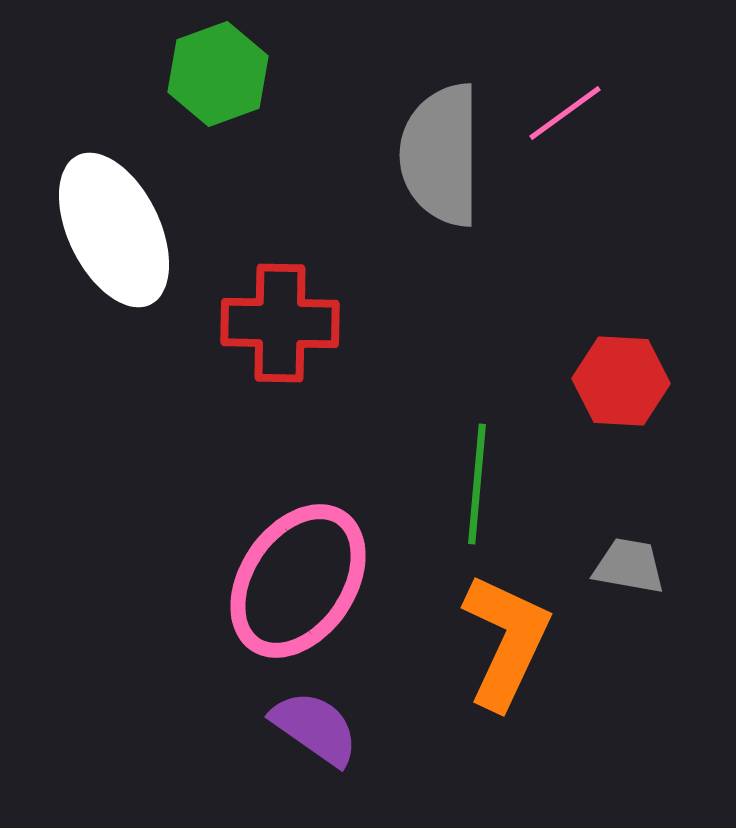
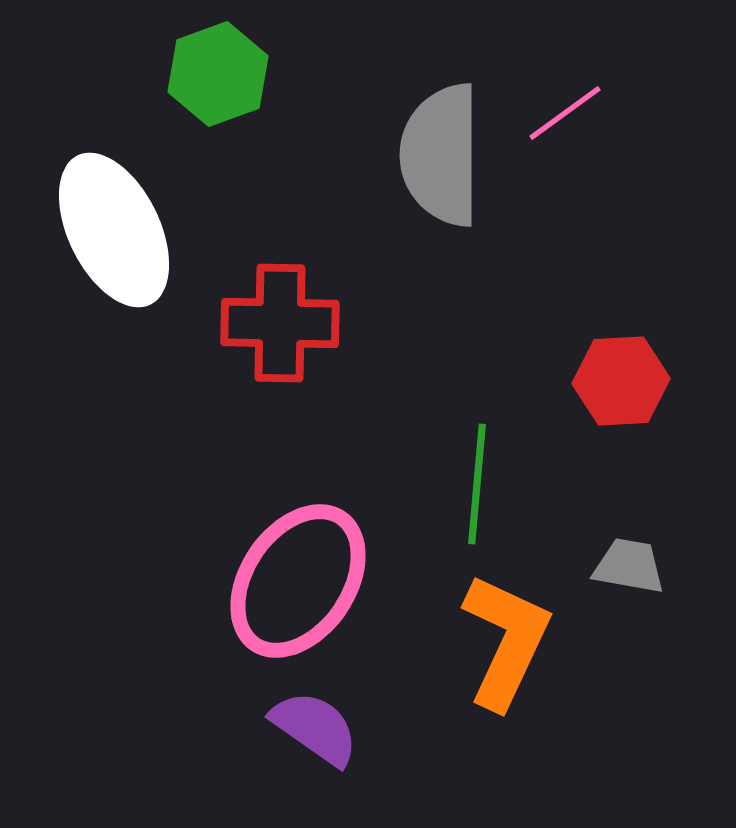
red hexagon: rotated 6 degrees counterclockwise
